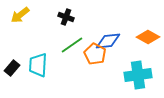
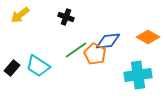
green line: moved 4 px right, 5 px down
cyan trapezoid: moved 1 px down; rotated 60 degrees counterclockwise
